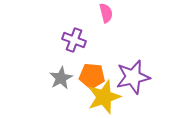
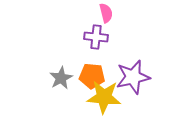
purple cross: moved 22 px right, 3 px up; rotated 15 degrees counterclockwise
yellow star: rotated 24 degrees clockwise
